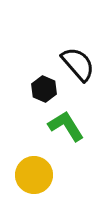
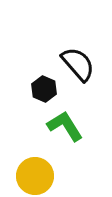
green L-shape: moved 1 px left
yellow circle: moved 1 px right, 1 px down
